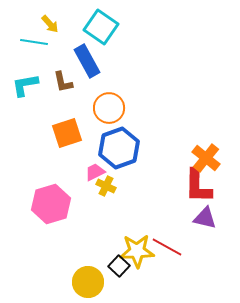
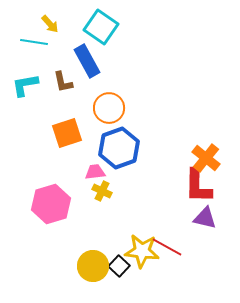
pink trapezoid: rotated 20 degrees clockwise
yellow cross: moved 4 px left, 5 px down
yellow star: moved 5 px right; rotated 8 degrees clockwise
yellow circle: moved 5 px right, 16 px up
